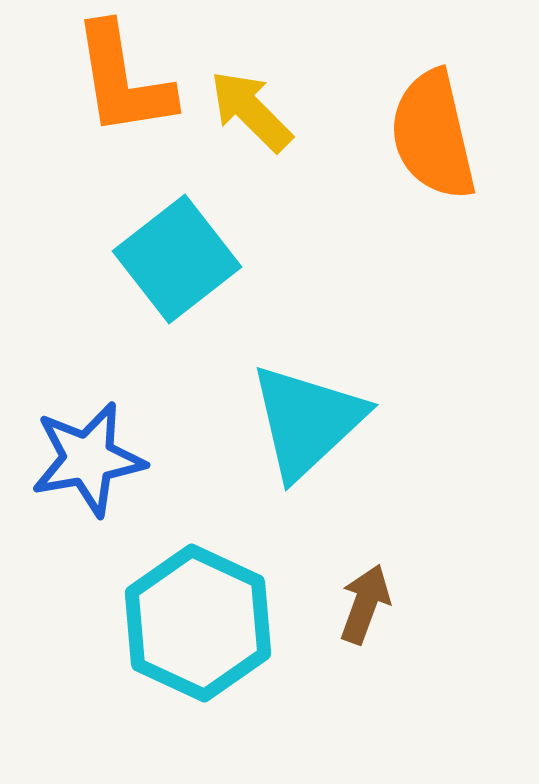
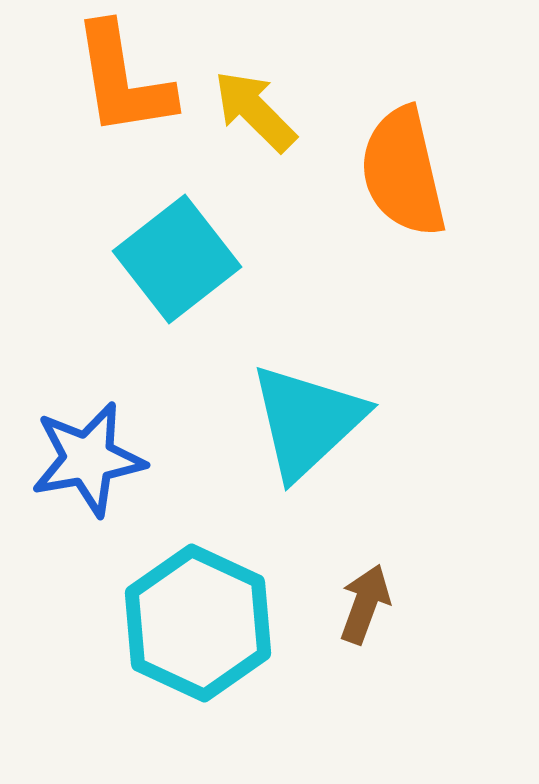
yellow arrow: moved 4 px right
orange semicircle: moved 30 px left, 37 px down
